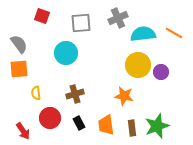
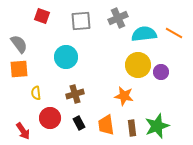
gray square: moved 2 px up
cyan semicircle: moved 1 px right
cyan circle: moved 4 px down
